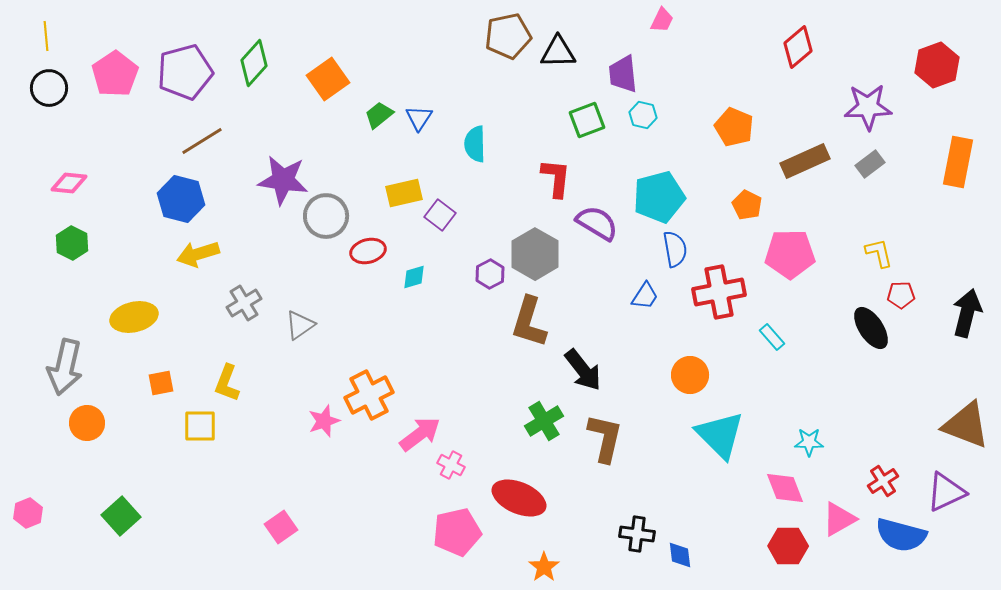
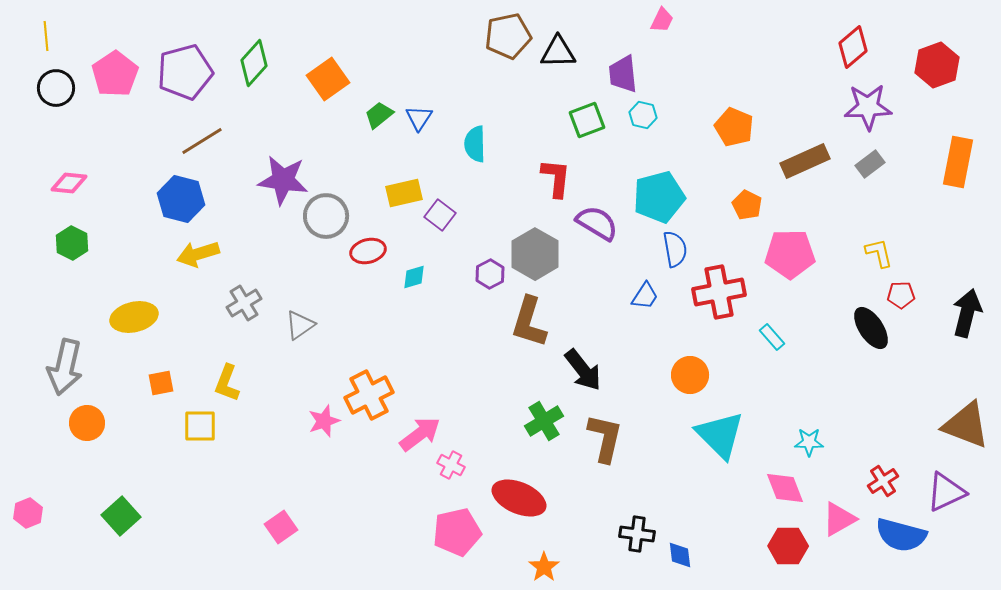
red diamond at (798, 47): moved 55 px right
black circle at (49, 88): moved 7 px right
